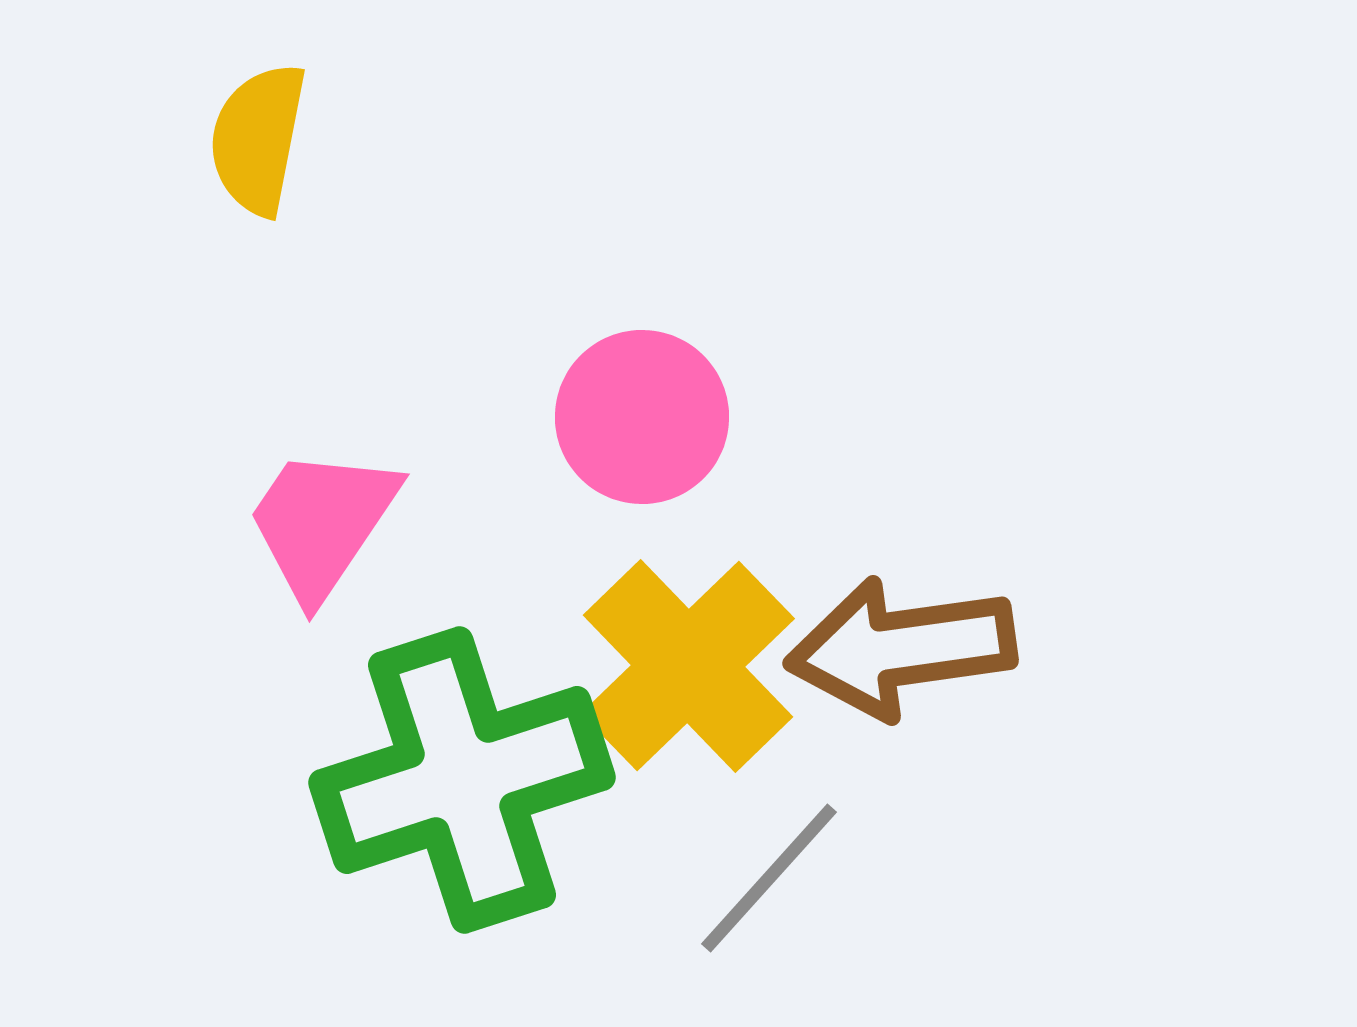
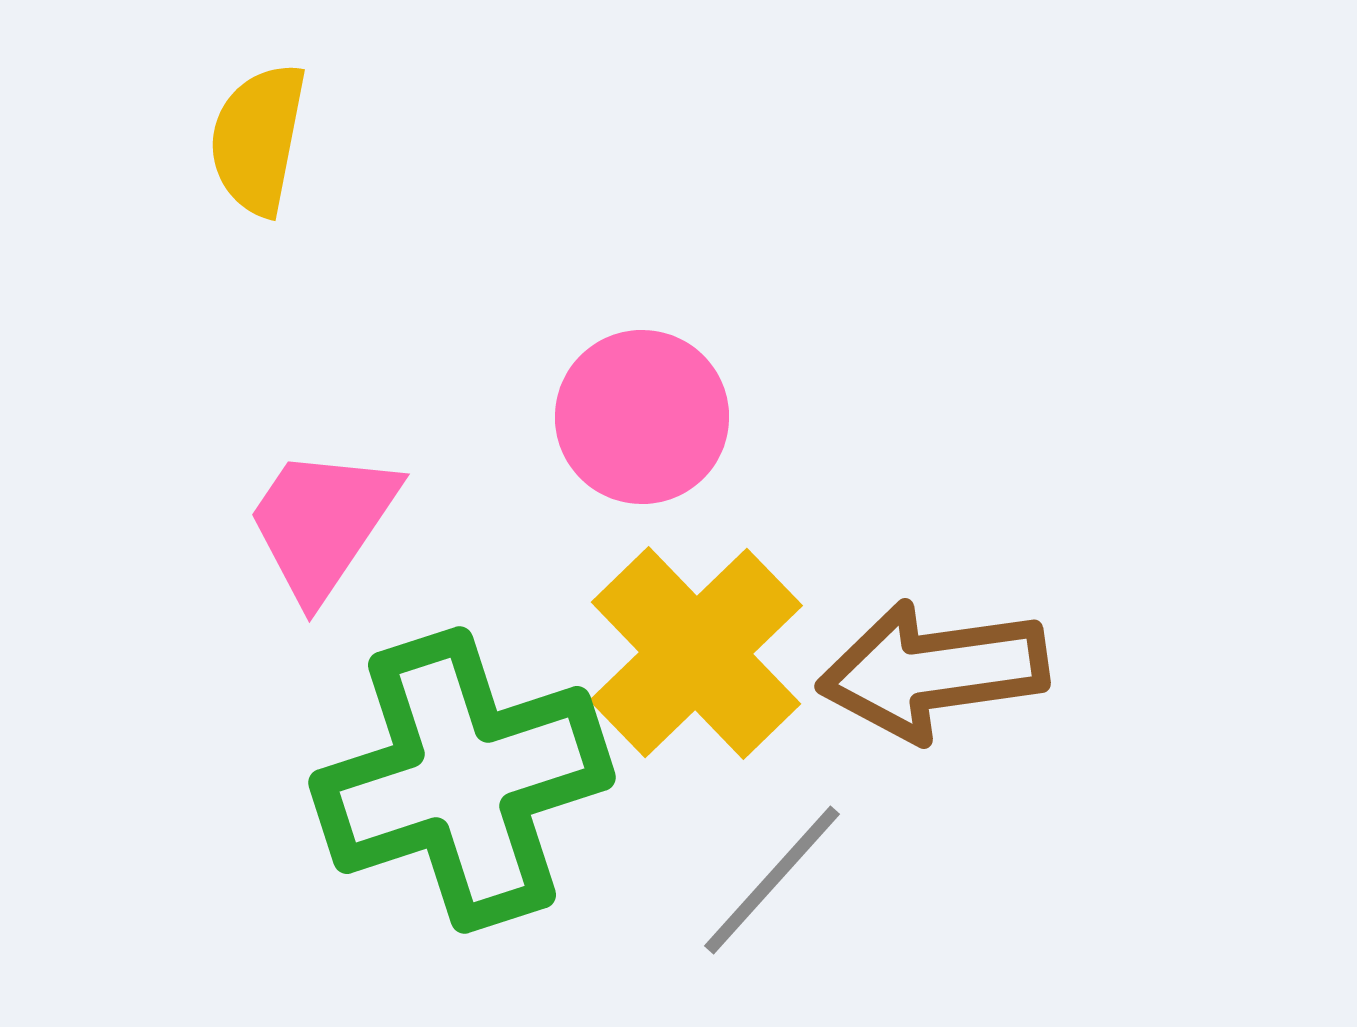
brown arrow: moved 32 px right, 23 px down
yellow cross: moved 8 px right, 13 px up
gray line: moved 3 px right, 2 px down
